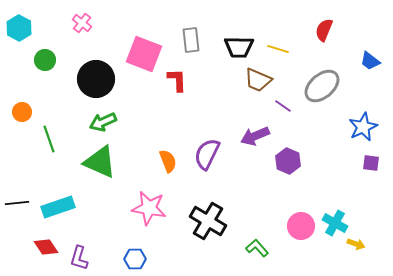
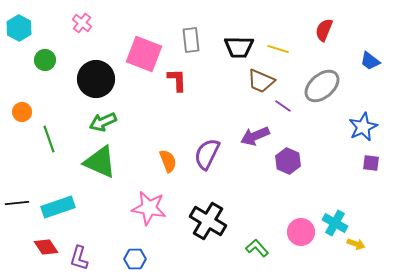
brown trapezoid: moved 3 px right, 1 px down
pink circle: moved 6 px down
